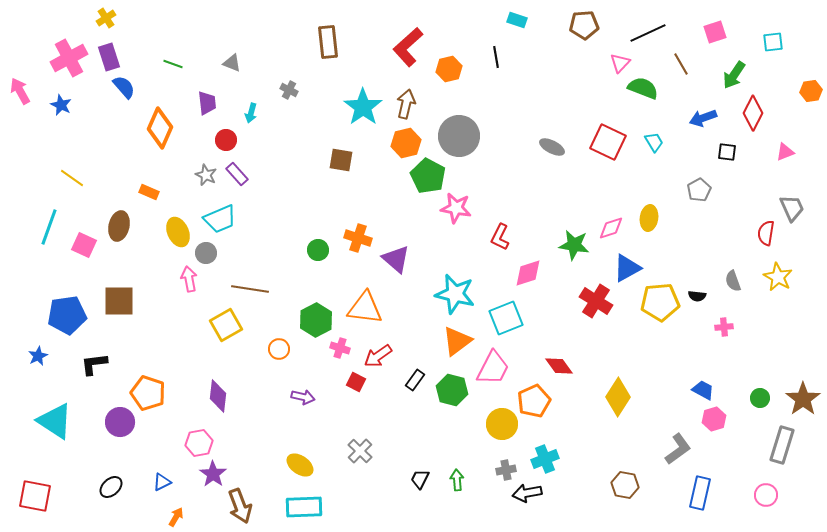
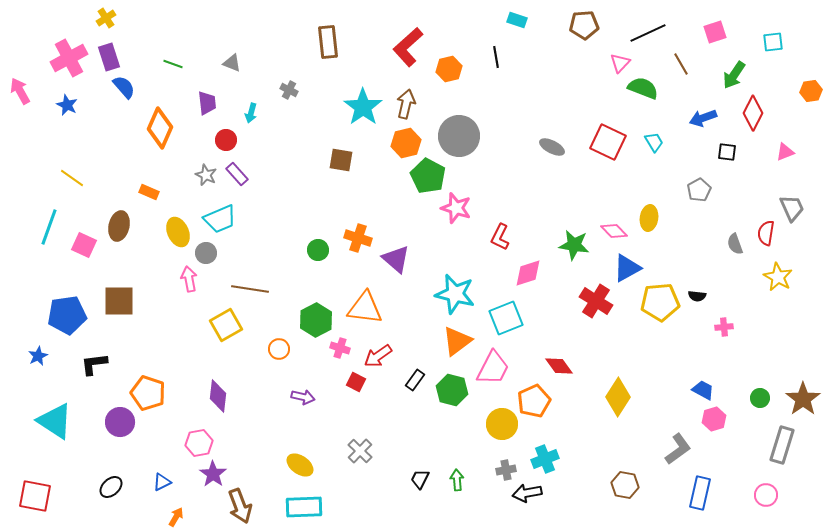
blue star at (61, 105): moved 6 px right
pink star at (456, 208): rotated 8 degrees clockwise
pink diamond at (611, 228): moved 3 px right, 3 px down; rotated 64 degrees clockwise
gray semicircle at (733, 281): moved 2 px right, 37 px up
